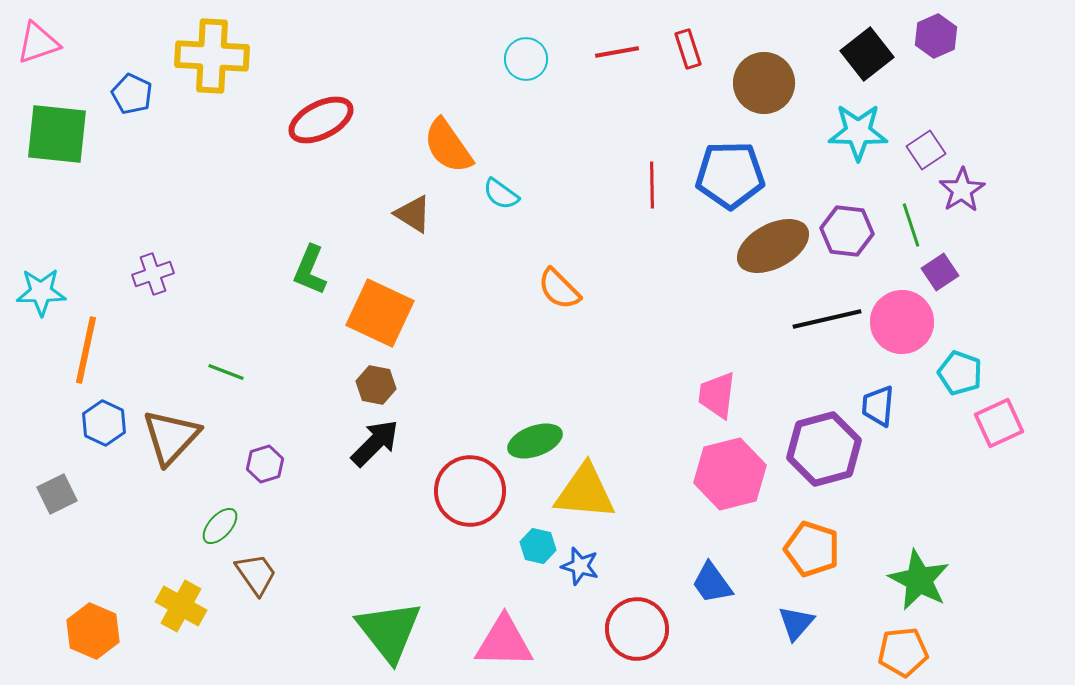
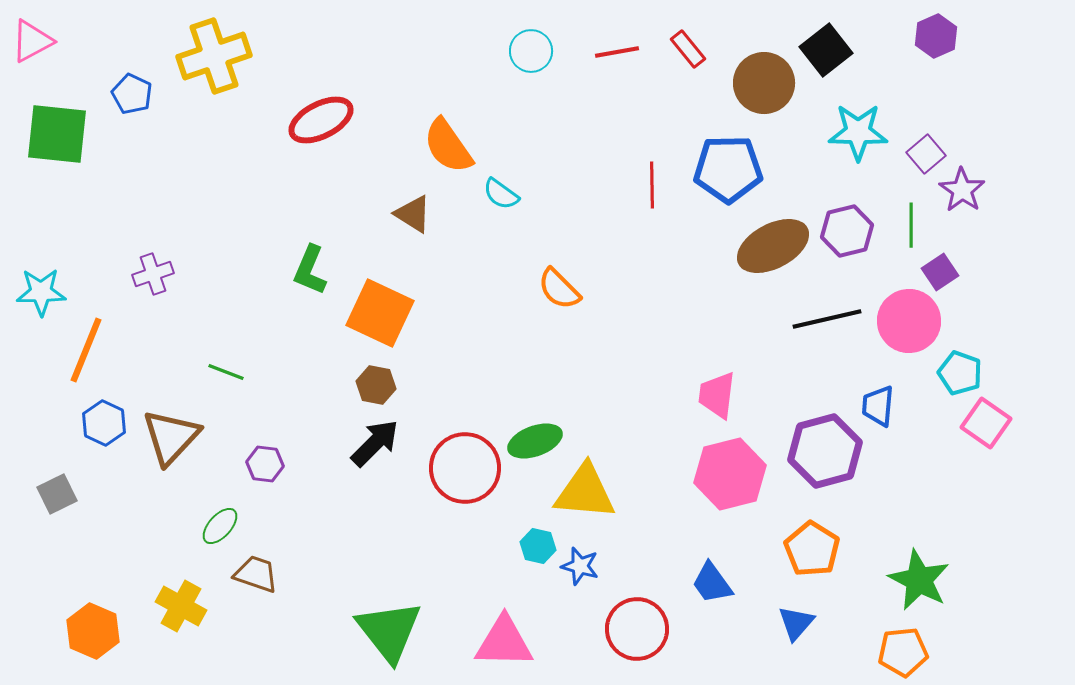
pink triangle at (38, 43): moved 6 px left, 2 px up; rotated 9 degrees counterclockwise
red rectangle at (688, 49): rotated 21 degrees counterclockwise
black square at (867, 54): moved 41 px left, 4 px up
yellow cross at (212, 56): moved 2 px right; rotated 22 degrees counterclockwise
cyan circle at (526, 59): moved 5 px right, 8 px up
purple square at (926, 150): moved 4 px down; rotated 6 degrees counterclockwise
blue pentagon at (730, 175): moved 2 px left, 6 px up
purple star at (962, 190): rotated 6 degrees counterclockwise
green line at (911, 225): rotated 18 degrees clockwise
purple hexagon at (847, 231): rotated 21 degrees counterclockwise
pink circle at (902, 322): moved 7 px right, 1 px up
orange line at (86, 350): rotated 10 degrees clockwise
pink square at (999, 423): moved 13 px left; rotated 30 degrees counterclockwise
purple hexagon at (824, 449): moved 1 px right, 2 px down
purple hexagon at (265, 464): rotated 24 degrees clockwise
red circle at (470, 491): moved 5 px left, 23 px up
orange pentagon at (812, 549): rotated 14 degrees clockwise
brown trapezoid at (256, 574): rotated 36 degrees counterclockwise
